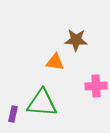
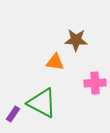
pink cross: moved 1 px left, 3 px up
green triangle: rotated 24 degrees clockwise
purple rectangle: rotated 21 degrees clockwise
